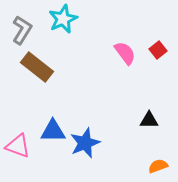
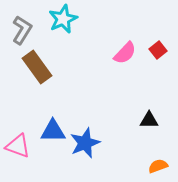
pink semicircle: rotated 80 degrees clockwise
brown rectangle: rotated 16 degrees clockwise
